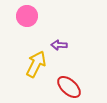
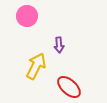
purple arrow: rotated 98 degrees counterclockwise
yellow arrow: moved 2 px down
